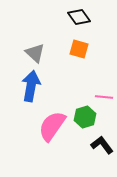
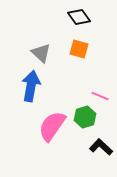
gray triangle: moved 6 px right
pink line: moved 4 px left, 1 px up; rotated 18 degrees clockwise
black L-shape: moved 1 px left, 2 px down; rotated 10 degrees counterclockwise
